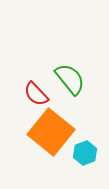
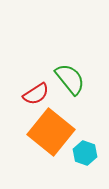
red semicircle: rotated 80 degrees counterclockwise
cyan hexagon: rotated 20 degrees counterclockwise
